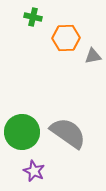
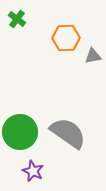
green cross: moved 16 px left, 2 px down; rotated 24 degrees clockwise
green circle: moved 2 px left
purple star: moved 1 px left
